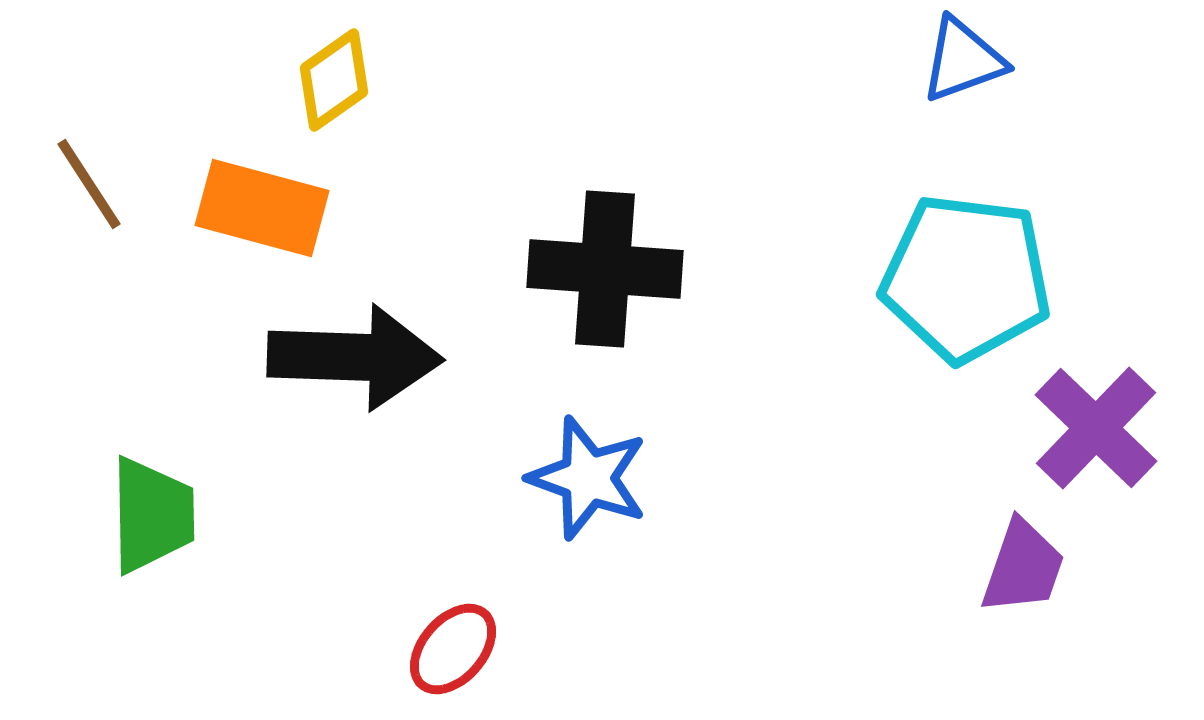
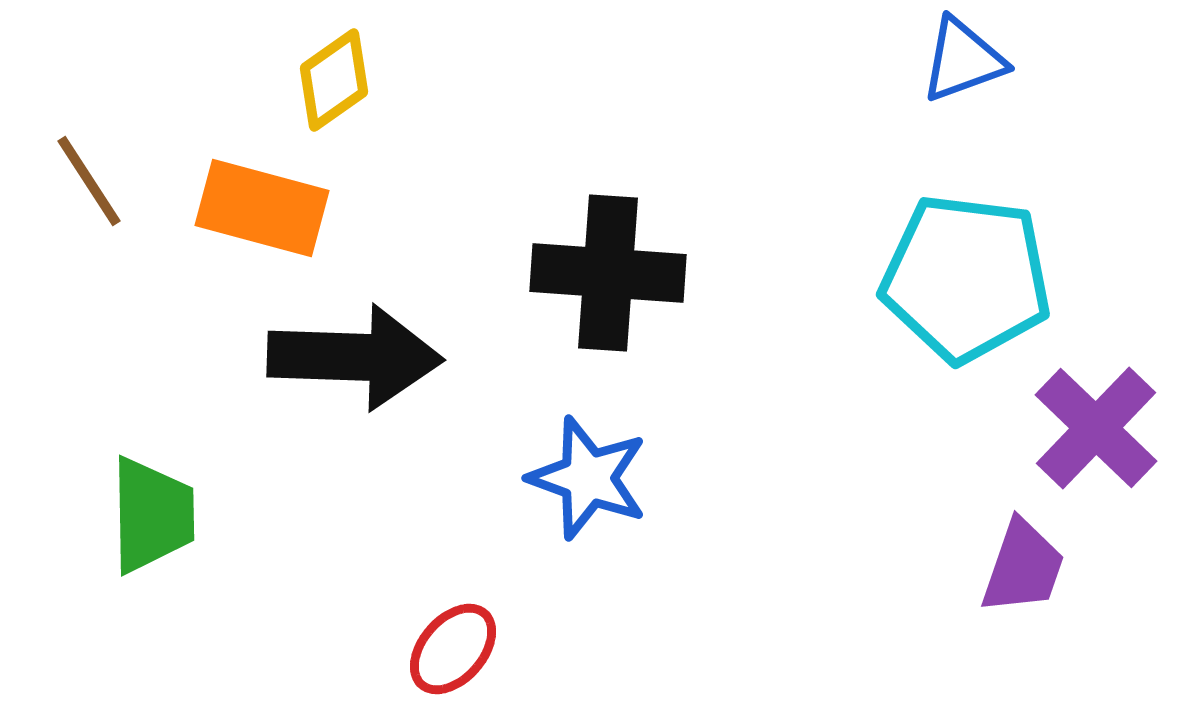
brown line: moved 3 px up
black cross: moved 3 px right, 4 px down
